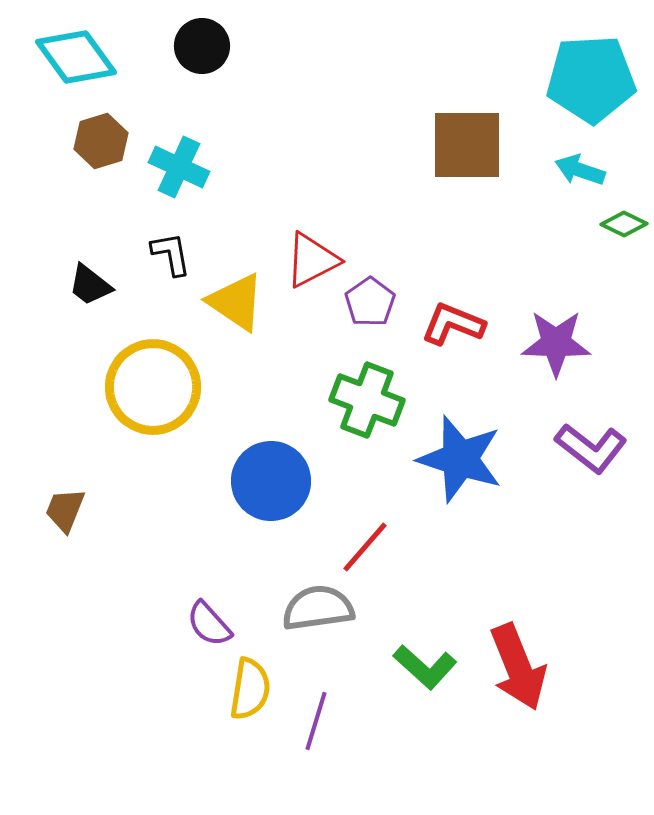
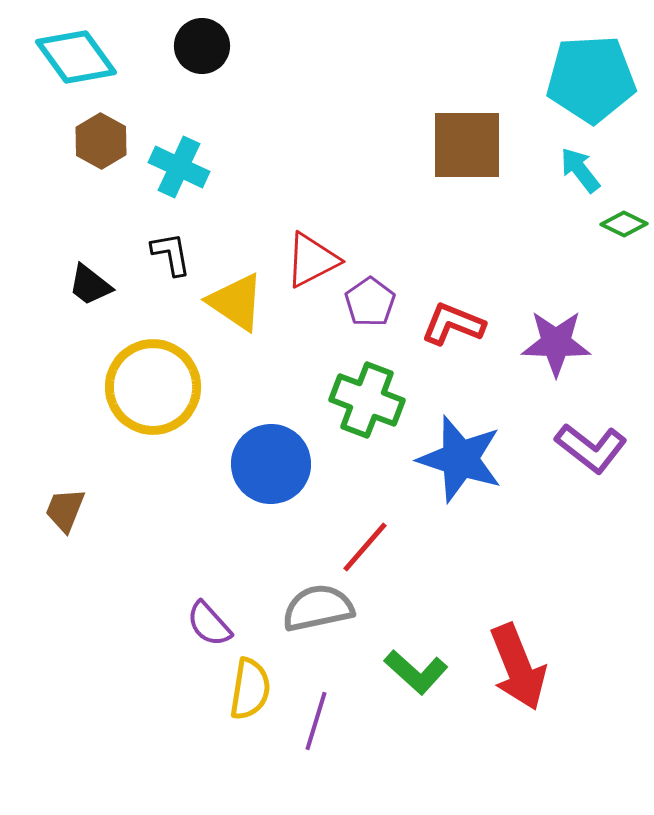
brown hexagon: rotated 14 degrees counterclockwise
cyan arrow: rotated 33 degrees clockwise
blue circle: moved 17 px up
gray semicircle: rotated 4 degrees counterclockwise
green L-shape: moved 9 px left, 5 px down
